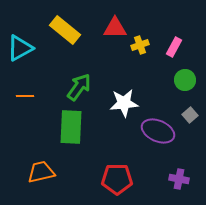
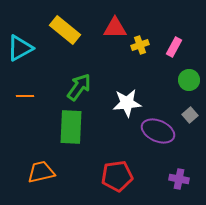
green circle: moved 4 px right
white star: moved 3 px right
red pentagon: moved 3 px up; rotated 8 degrees counterclockwise
